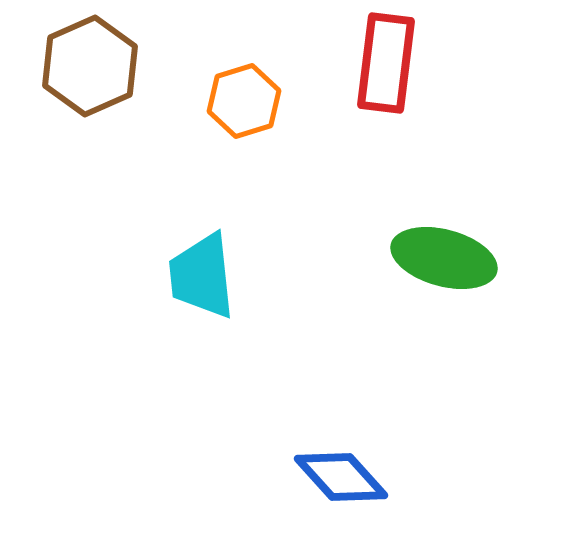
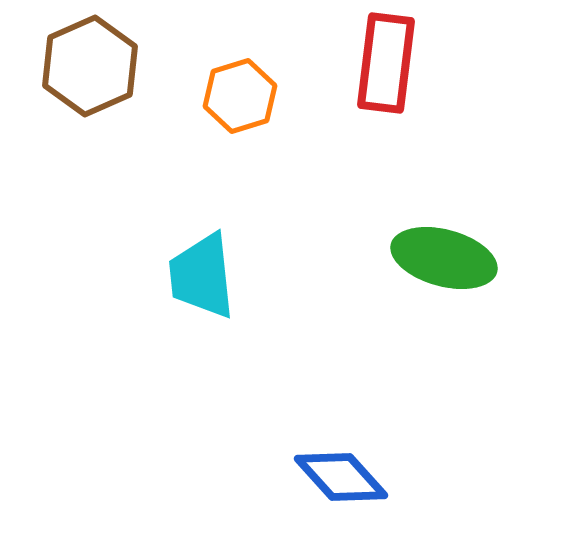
orange hexagon: moved 4 px left, 5 px up
